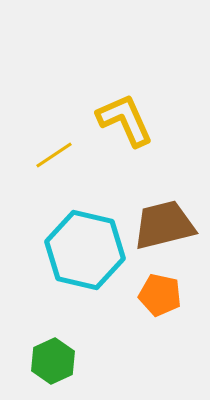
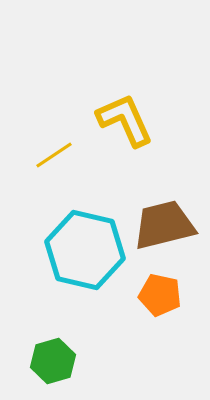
green hexagon: rotated 9 degrees clockwise
